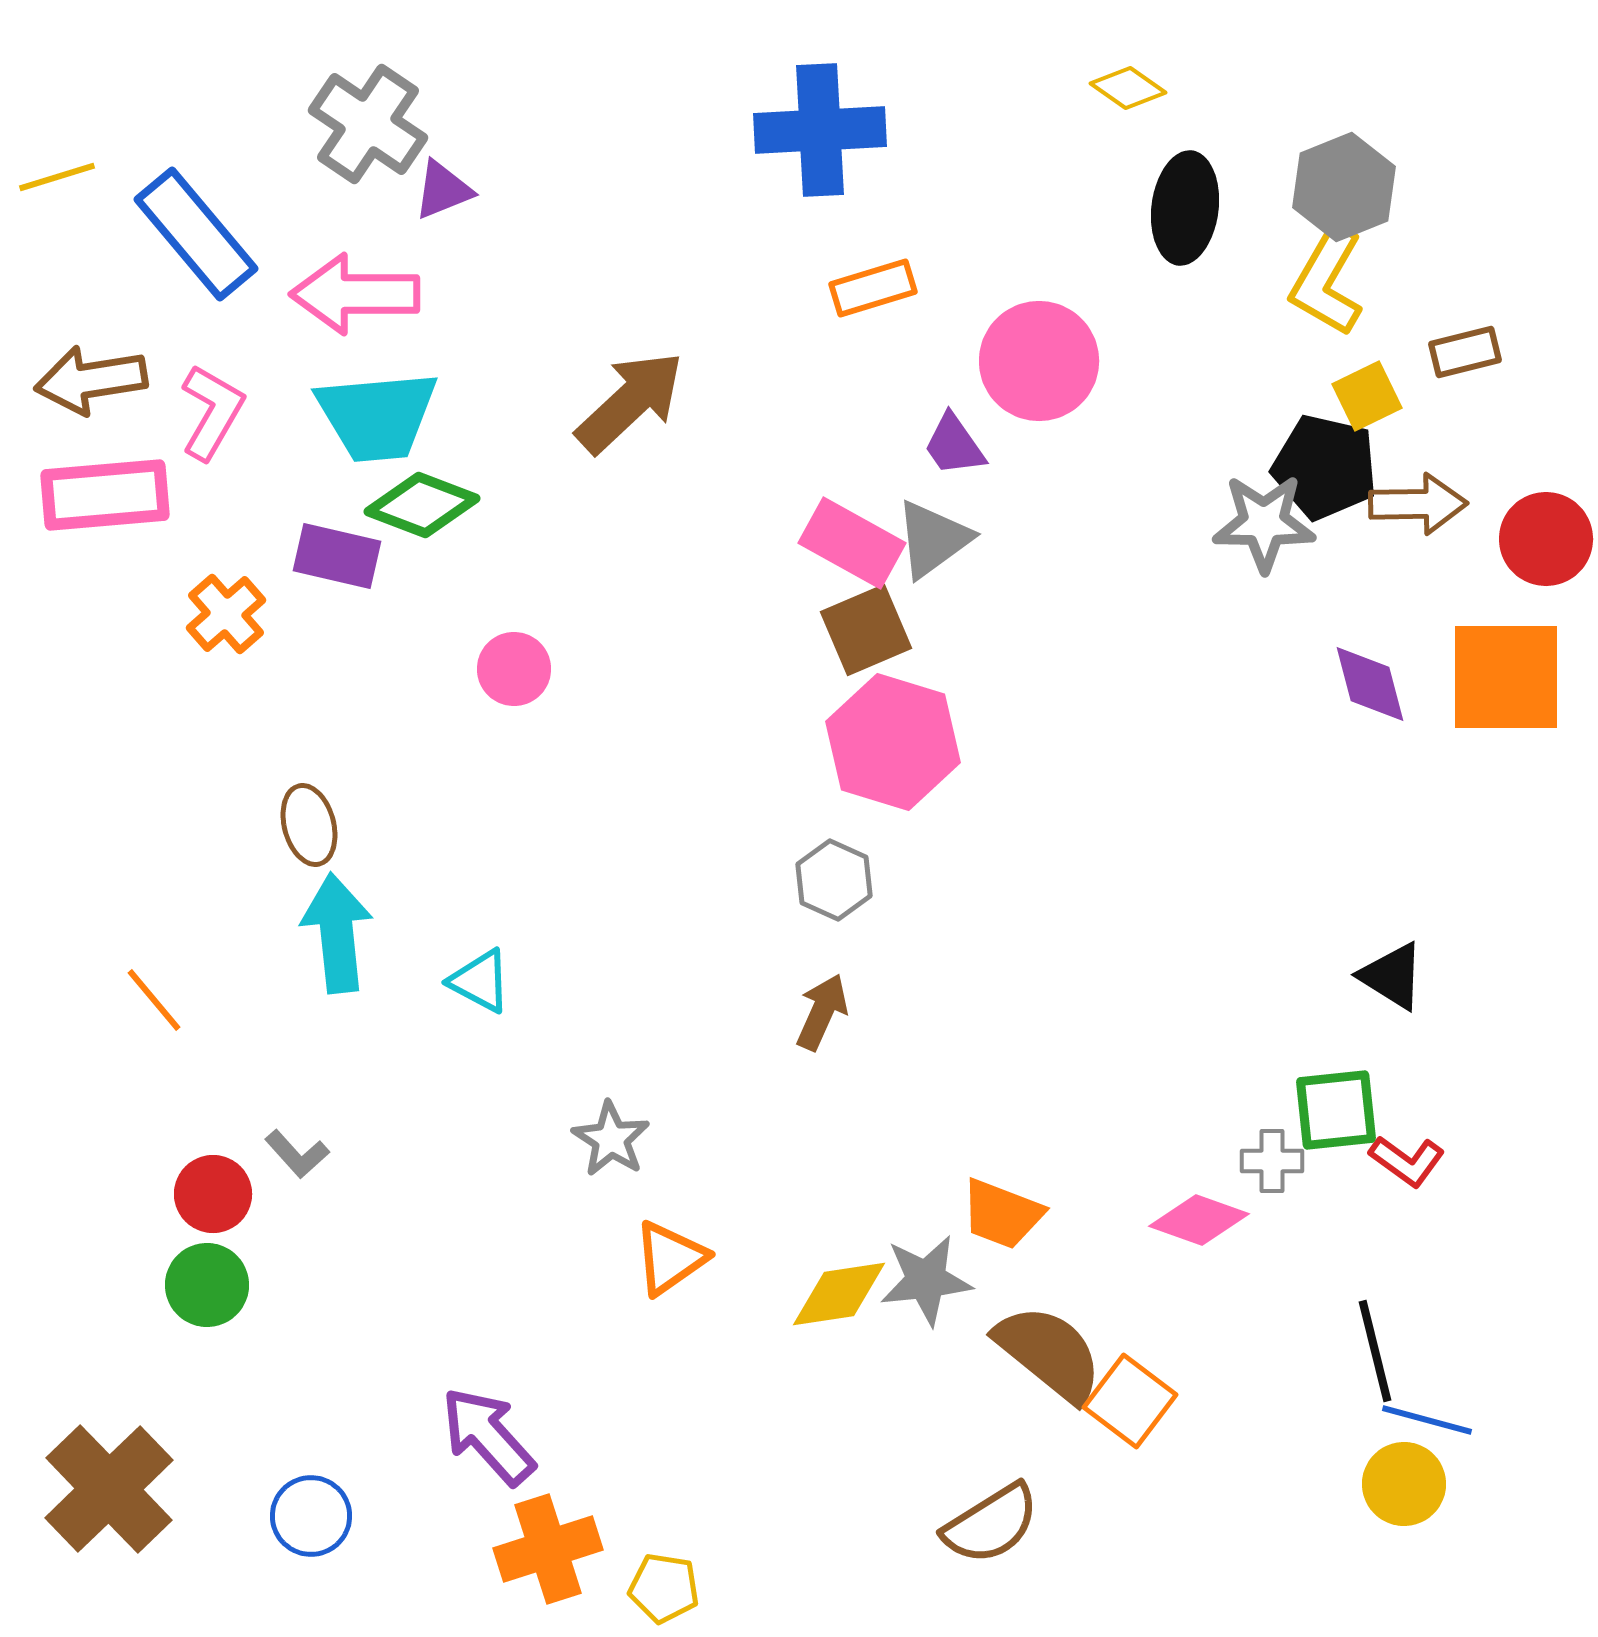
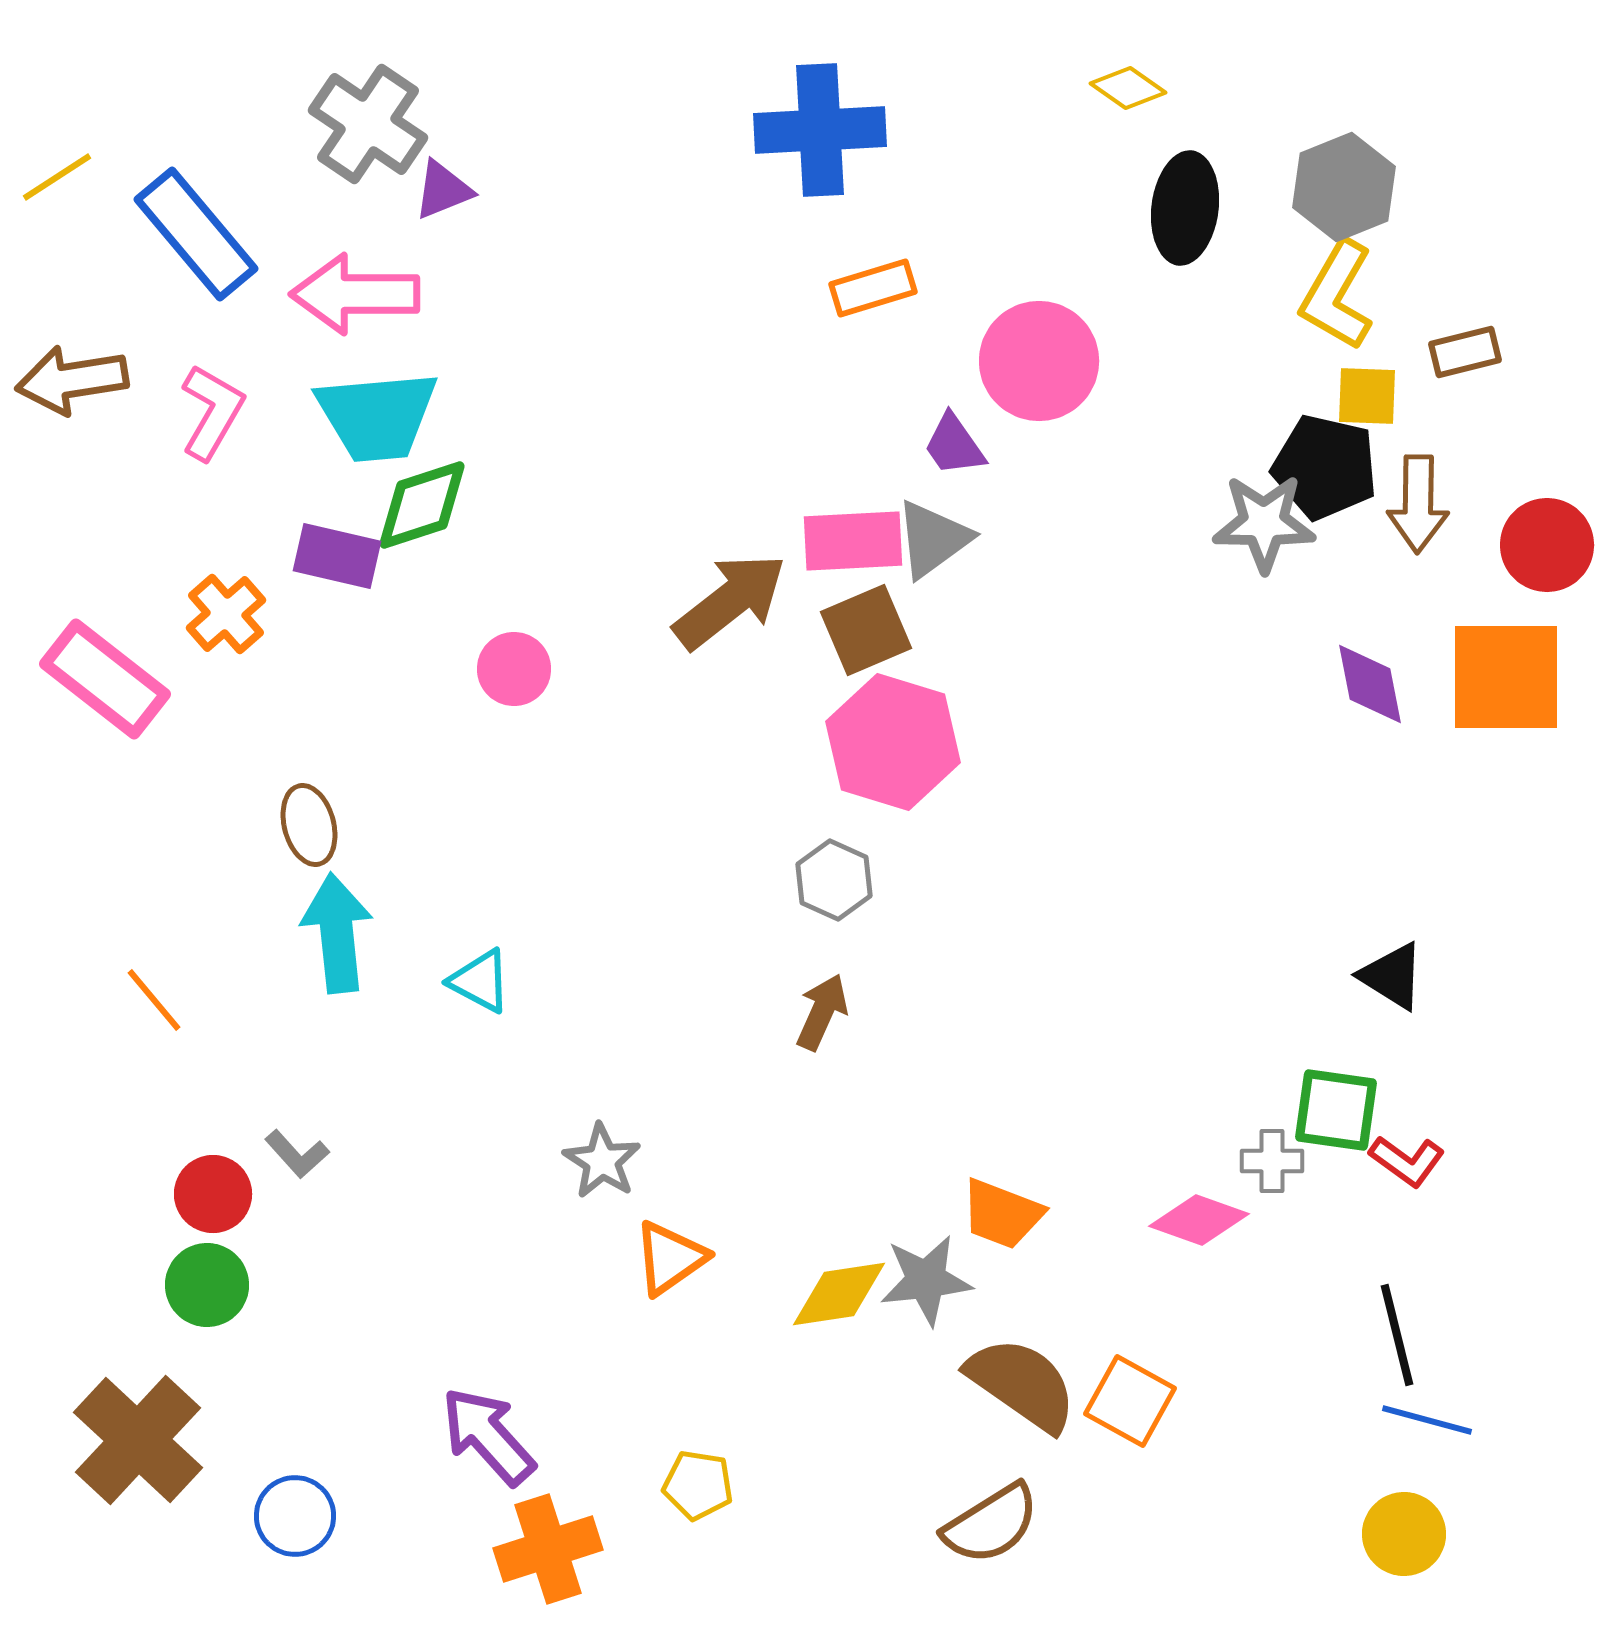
yellow line at (57, 177): rotated 16 degrees counterclockwise
yellow L-shape at (1327, 281): moved 10 px right, 14 px down
brown arrow at (91, 380): moved 19 px left
yellow square at (1367, 396): rotated 28 degrees clockwise
brown arrow at (630, 402): moved 100 px right, 199 px down; rotated 5 degrees clockwise
pink rectangle at (105, 495): moved 184 px down; rotated 43 degrees clockwise
brown arrow at (1418, 504): rotated 92 degrees clockwise
green diamond at (422, 505): rotated 39 degrees counterclockwise
red circle at (1546, 539): moved 1 px right, 6 px down
pink rectangle at (852, 543): moved 1 px right, 2 px up; rotated 32 degrees counterclockwise
purple diamond at (1370, 684): rotated 4 degrees clockwise
green square at (1336, 1110): rotated 14 degrees clockwise
gray star at (611, 1139): moved 9 px left, 22 px down
black line at (1375, 1351): moved 22 px right, 16 px up
brown semicircle at (1049, 1353): moved 27 px left, 31 px down; rotated 4 degrees counterclockwise
orange square at (1130, 1401): rotated 8 degrees counterclockwise
yellow circle at (1404, 1484): moved 50 px down
brown cross at (109, 1489): moved 29 px right, 49 px up; rotated 3 degrees counterclockwise
blue circle at (311, 1516): moved 16 px left
yellow pentagon at (664, 1588): moved 34 px right, 103 px up
